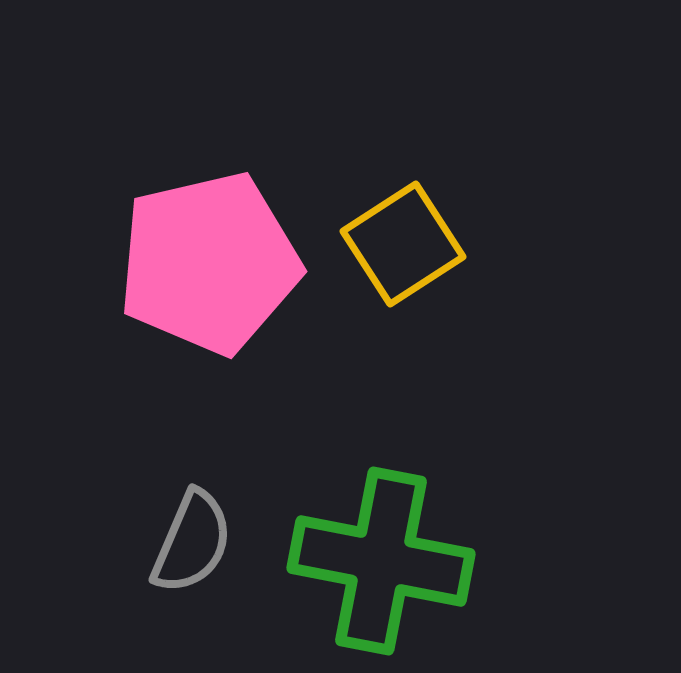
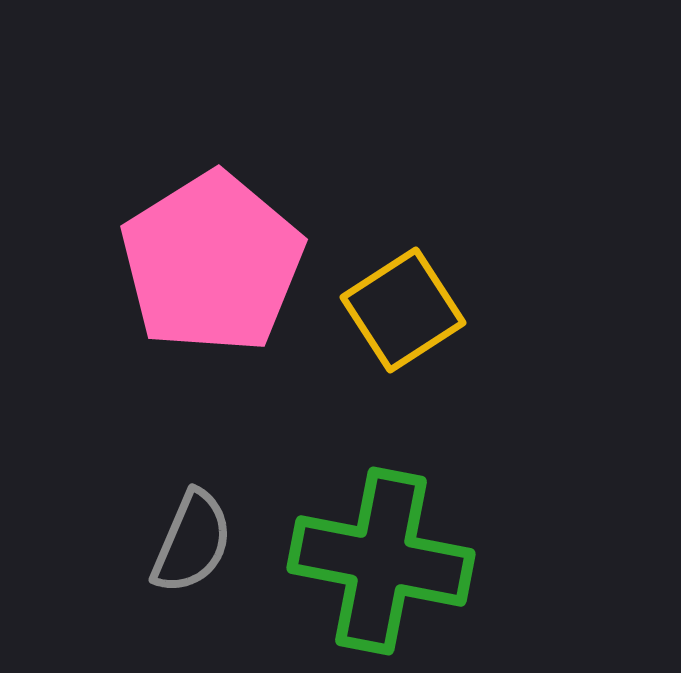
yellow square: moved 66 px down
pink pentagon: moved 3 px right; rotated 19 degrees counterclockwise
